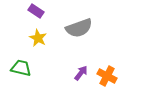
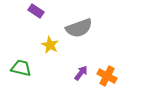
yellow star: moved 12 px right, 7 px down
